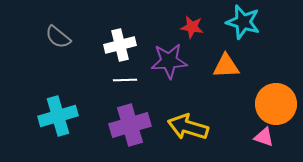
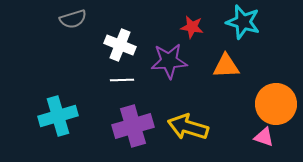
gray semicircle: moved 15 px right, 18 px up; rotated 56 degrees counterclockwise
white cross: rotated 36 degrees clockwise
white line: moved 3 px left
purple cross: moved 3 px right, 1 px down
